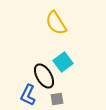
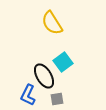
yellow semicircle: moved 4 px left
